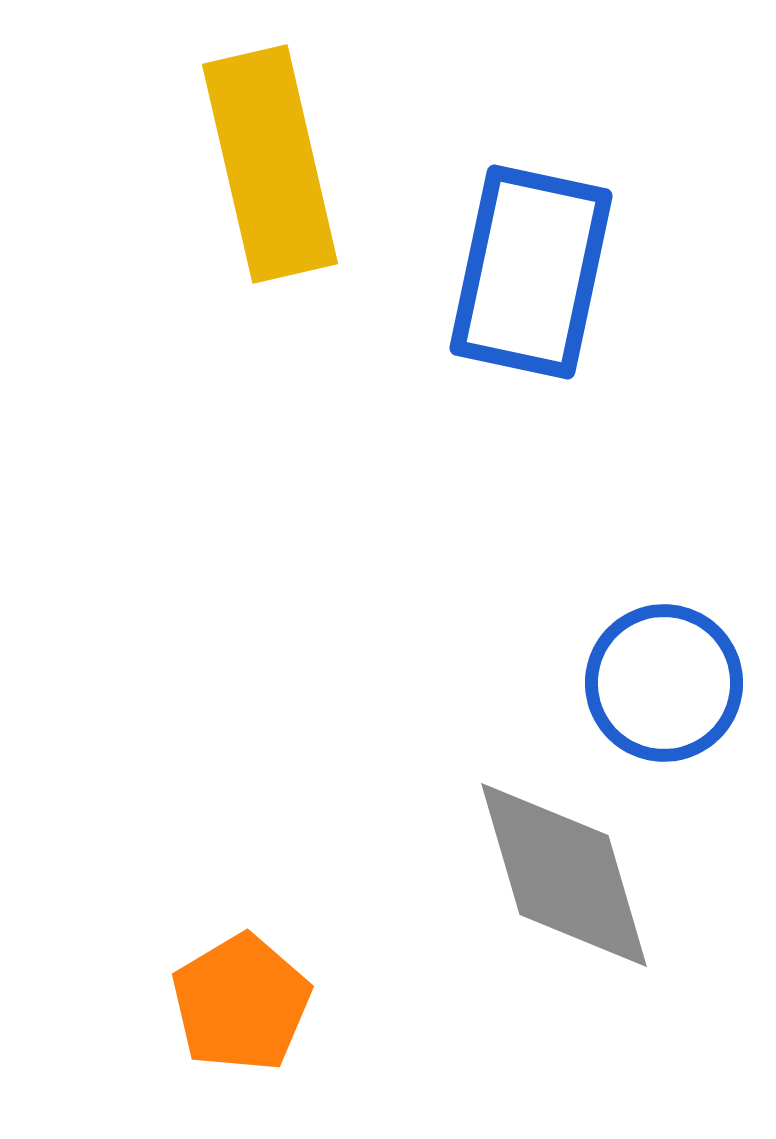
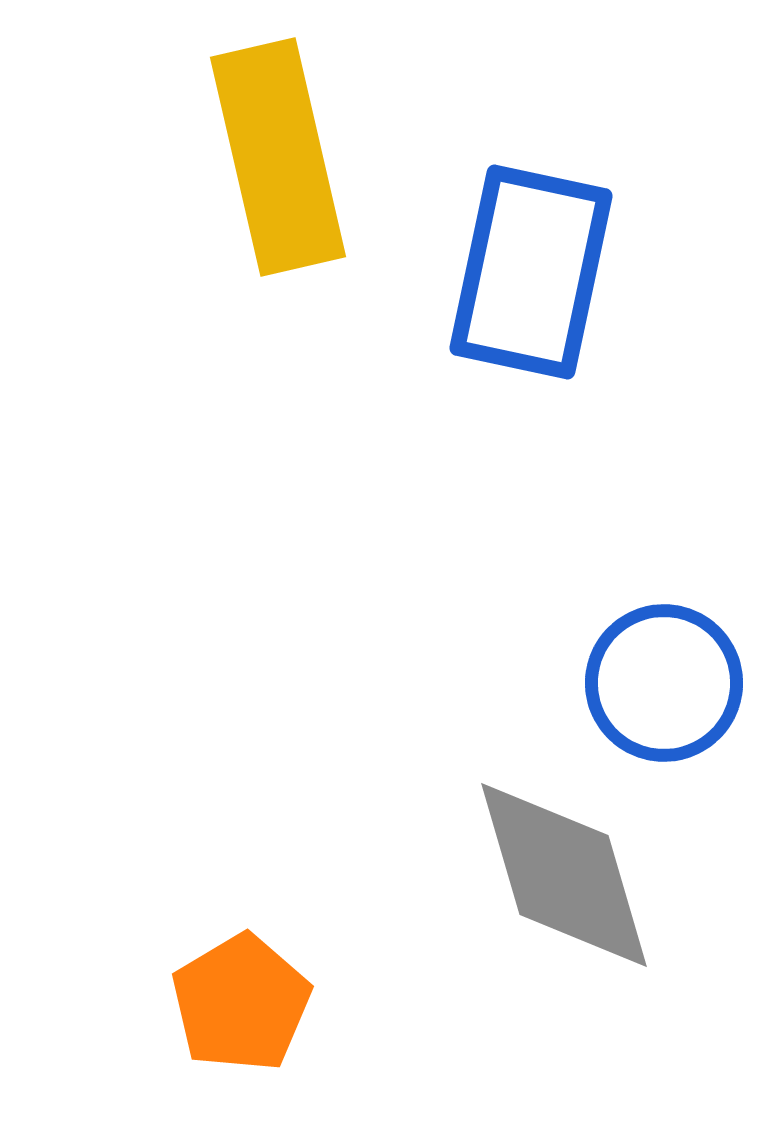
yellow rectangle: moved 8 px right, 7 px up
